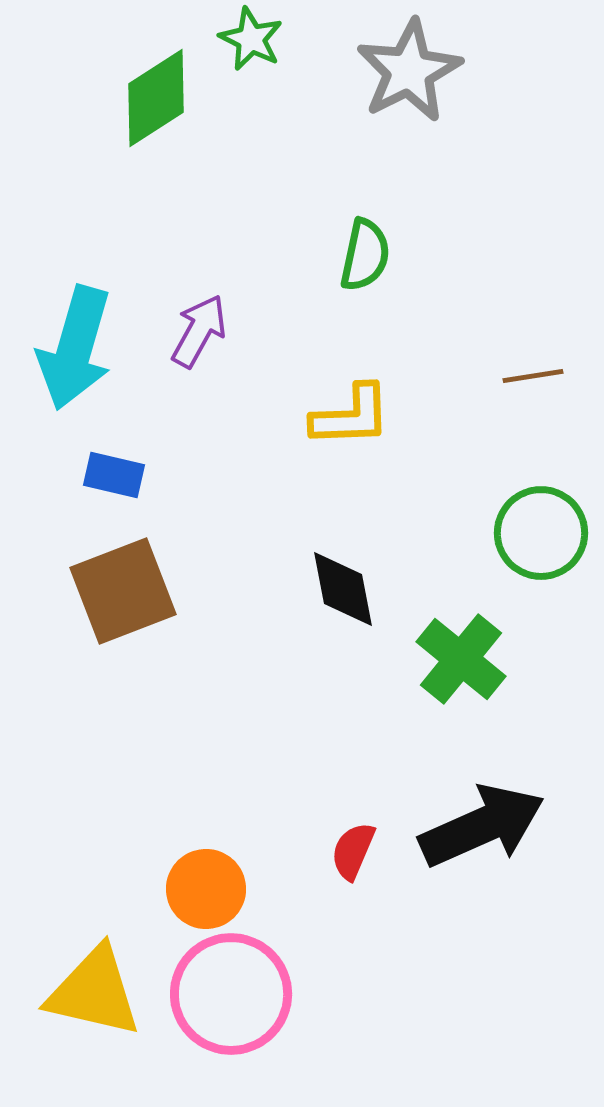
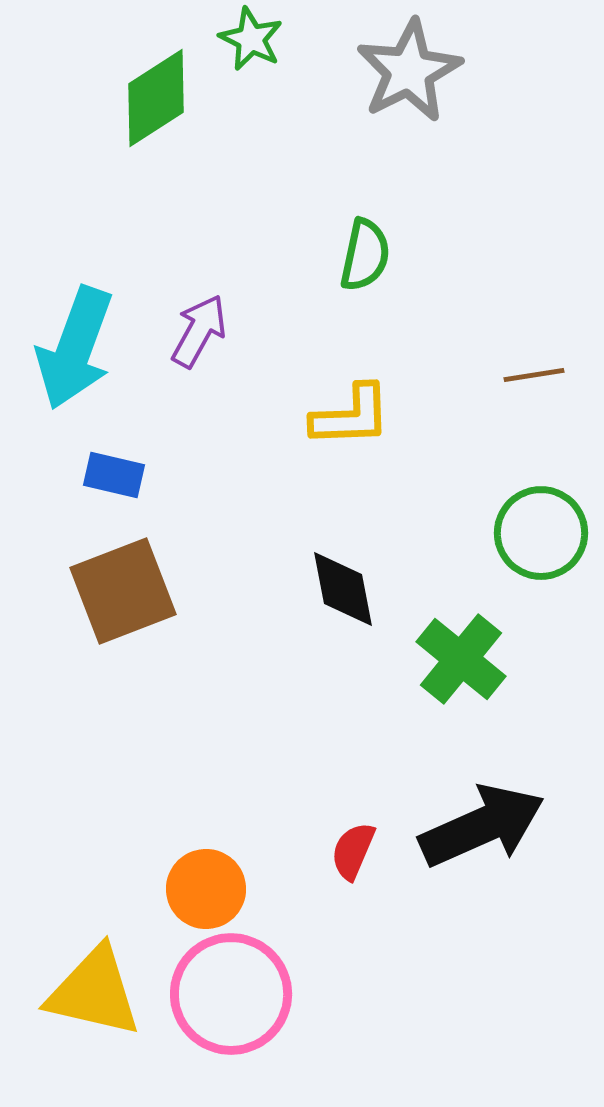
cyan arrow: rotated 4 degrees clockwise
brown line: moved 1 px right, 1 px up
